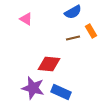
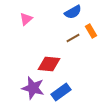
pink triangle: rotated 48 degrees clockwise
brown line: rotated 16 degrees counterclockwise
blue rectangle: rotated 60 degrees counterclockwise
